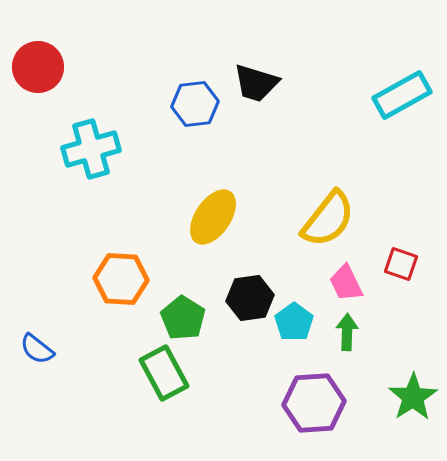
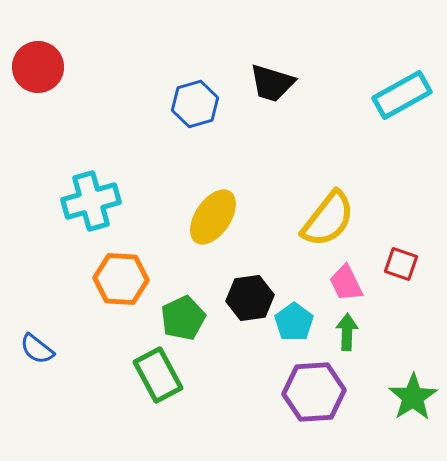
black trapezoid: moved 16 px right
blue hexagon: rotated 9 degrees counterclockwise
cyan cross: moved 52 px down
green pentagon: rotated 15 degrees clockwise
green rectangle: moved 6 px left, 2 px down
purple hexagon: moved 11 px up
